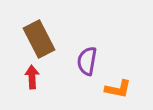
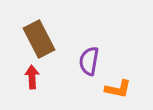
purple semicircle: moved 2 px right
